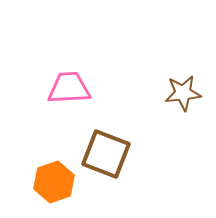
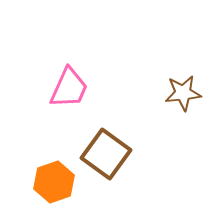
pink trapezoid: rotated 117 degrees clockwise
brown square: rotated 15 degrees clockwise
